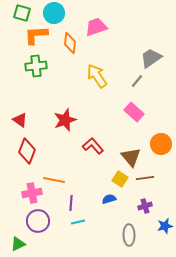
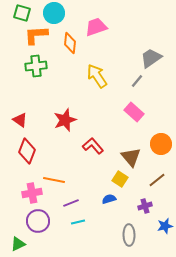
brown line: moved 12 px right, 2 px down; rotated 30 degrees counterclockwise
purple line: rotated 63 degrees clockwise
